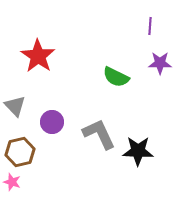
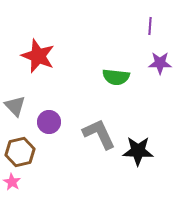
red star: rotated 12 degrees counterclockwise
green semicircle: rotated 20 degrees counterclockwise
purple circle: moved 3 px left
pink star: rotated 12 degrees clockwise
